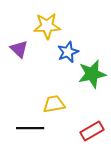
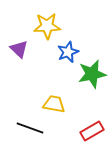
yellow trapezoid: rotated 20 degrees clockwise
black line: rotated 20 degrees clockwise
